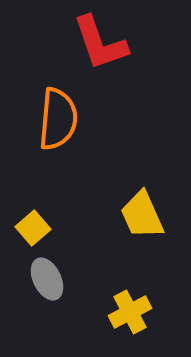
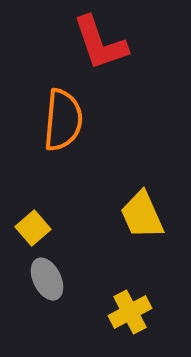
orange semicircle: moved 5 px right, 1 px down
